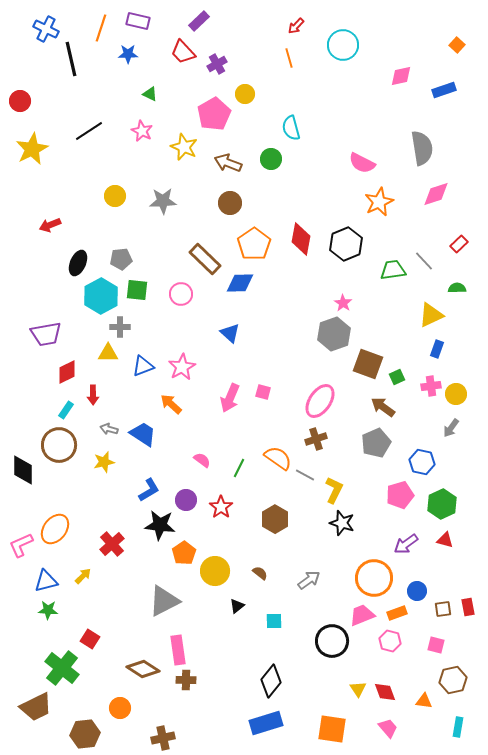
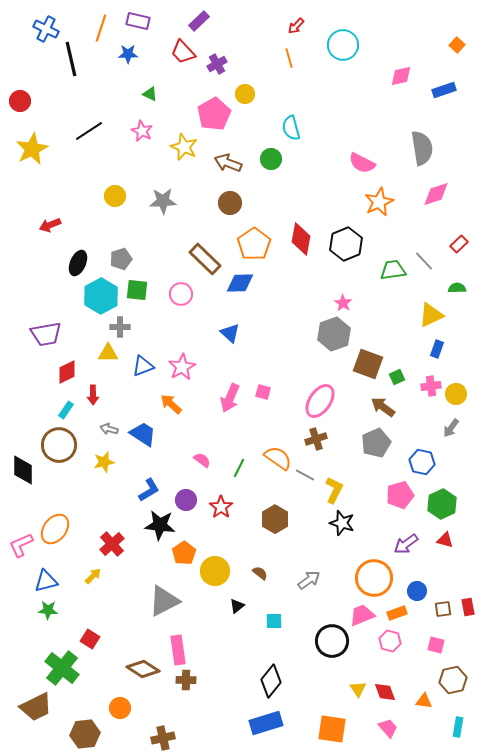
gray pentagon at (121, 259): rotated 10 degrees counterclockwise
yellow arrow at (83, 576): moved 10 px right
